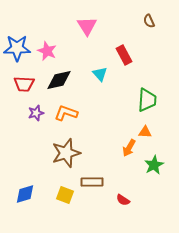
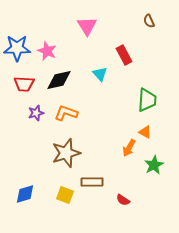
orange triangle: rotated 24 degrees clockwise
